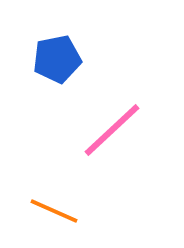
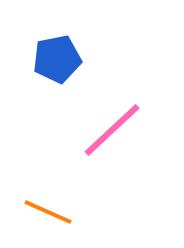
orange line: moved 6 px left, 1 px down
